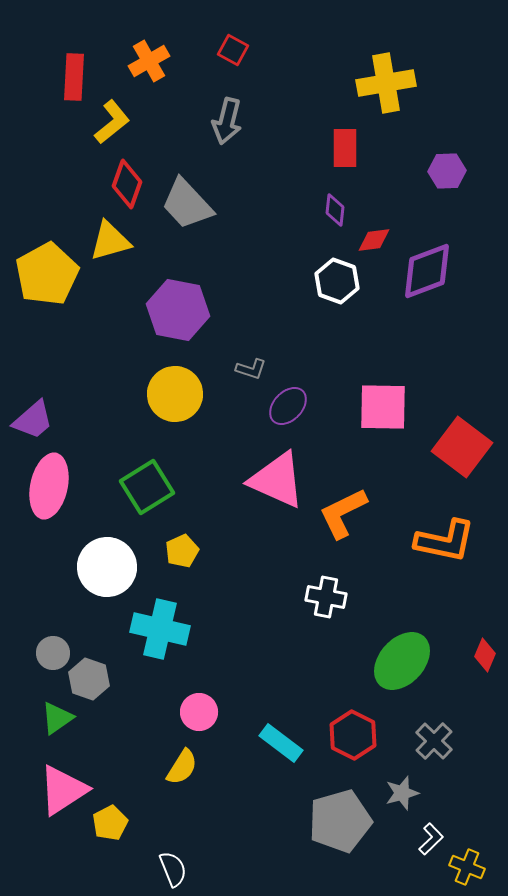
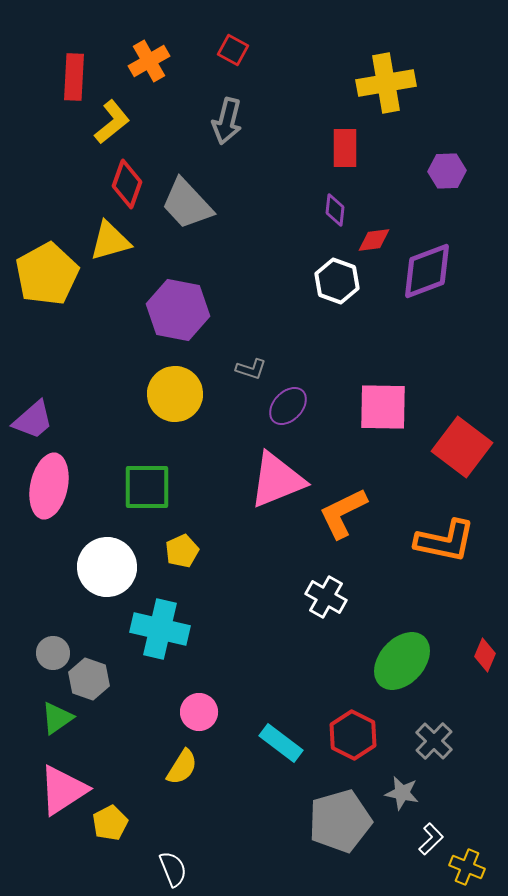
pink triangle at (277, 480): rotated 46 degrees counterclockwise
green square at (147, 487): rotated 32 degrees clockwise
white cross at (326, 597): rotated 18 degrees clockwise
gray star at (402, 793): rotated 28 degrees clockwise
